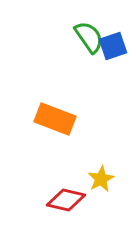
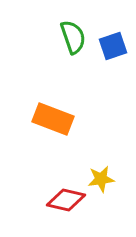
green semicircle: moved 16 px left; rotated 16 degrees clockwise
orange rectangle: moved 2 px left
yellow star: rotated 20 degrees clockwise
